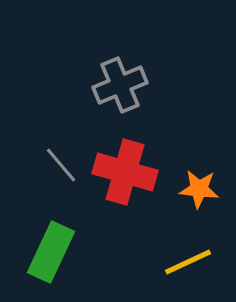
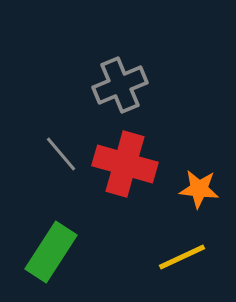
gray line: moved 11 px up
red cross: moved 8 px up
green rectangle: rotated 8 degrees clockwise
yellow line: moved 6 px left, 5 px up
